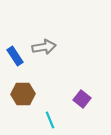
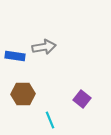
blue rectangle: rotated 48 degrees counterclockwise
